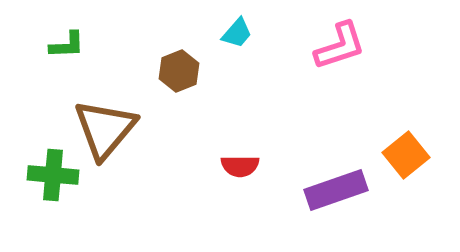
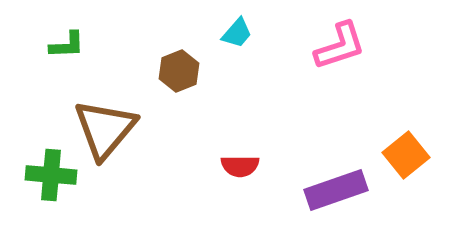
green cross: moved 2 px left
